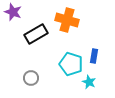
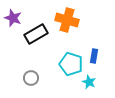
purple star: moved 6 px down
